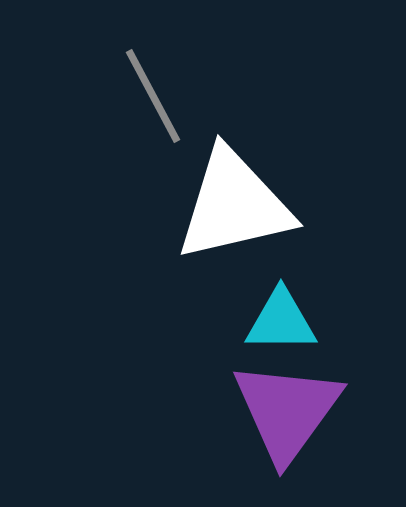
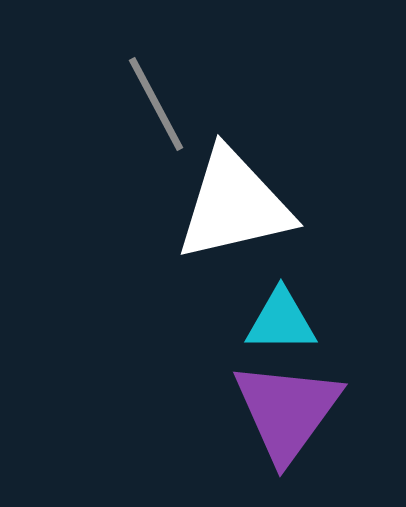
gray line: moved 3 px right, 8 px down
